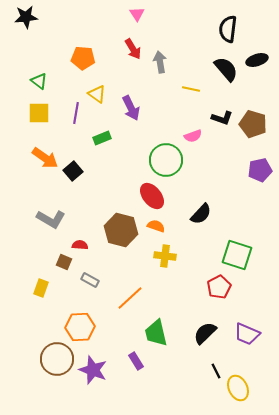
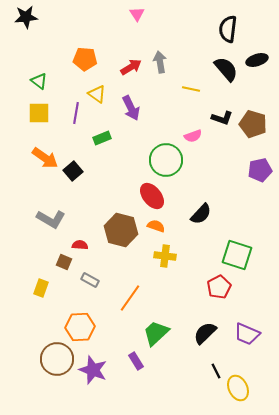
red arrow at (133, 49): moved 2 px left, 18 px down; rotated 90 degrees counterclockwise
orange pentagon at (83, 58): moved 2 px right, 1 px down
orange line at (130, 298): rotated 12 degrees counterclockwise
green trapezoid at (156, 333): rotated 60 degrees clockwise
